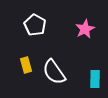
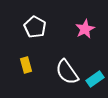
white pentagon: moved 2 px down
white semicircle: moved 13 px right
cyan rectangle: rotated 54 degrees clockwise
